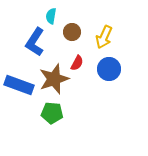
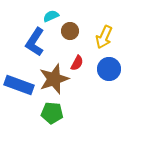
cyan semicircle: rotated 56 degrees clockwise
brown circle: moved 2 px left, 1 px up
